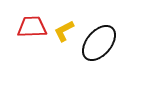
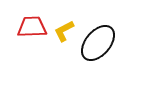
black ellipse: moved 1 px left
